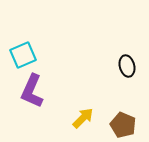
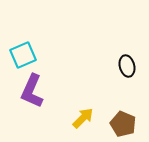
brown pentagon: moved 1 px up
